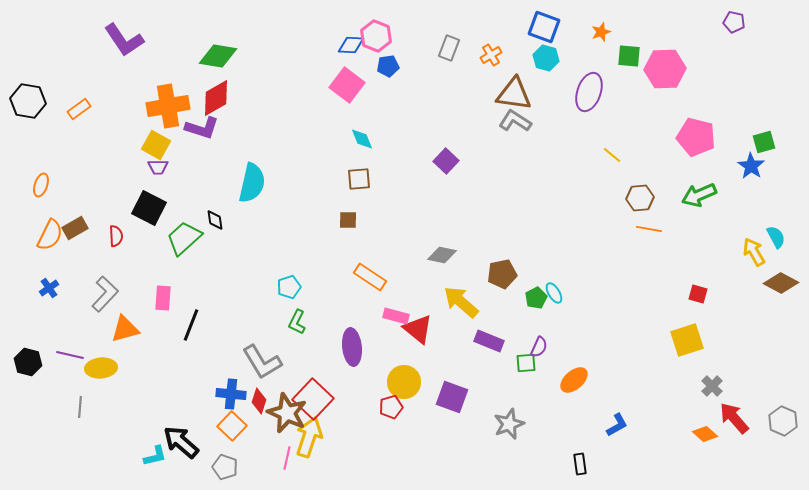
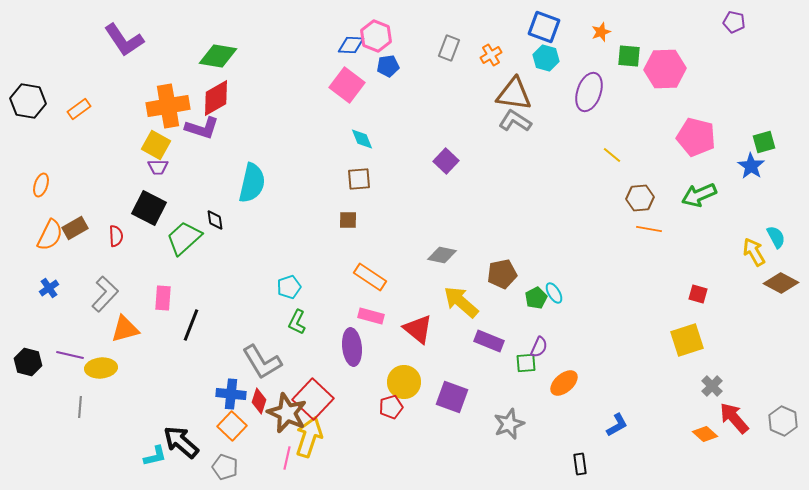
pink rectangle at (396, 316): moved 25 px left
orange ellipse at (574, 380): moved 10 px left, 3 px down
